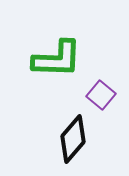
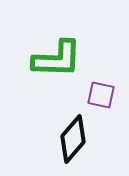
purple square: rotated 28 degrees counterclockwise
